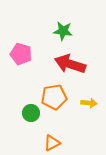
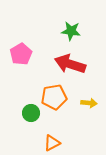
green star: moved 8 px right
pink pentagon: rotated 25 degrees clockwise
